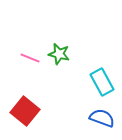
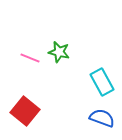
green star: moved 2 px up
